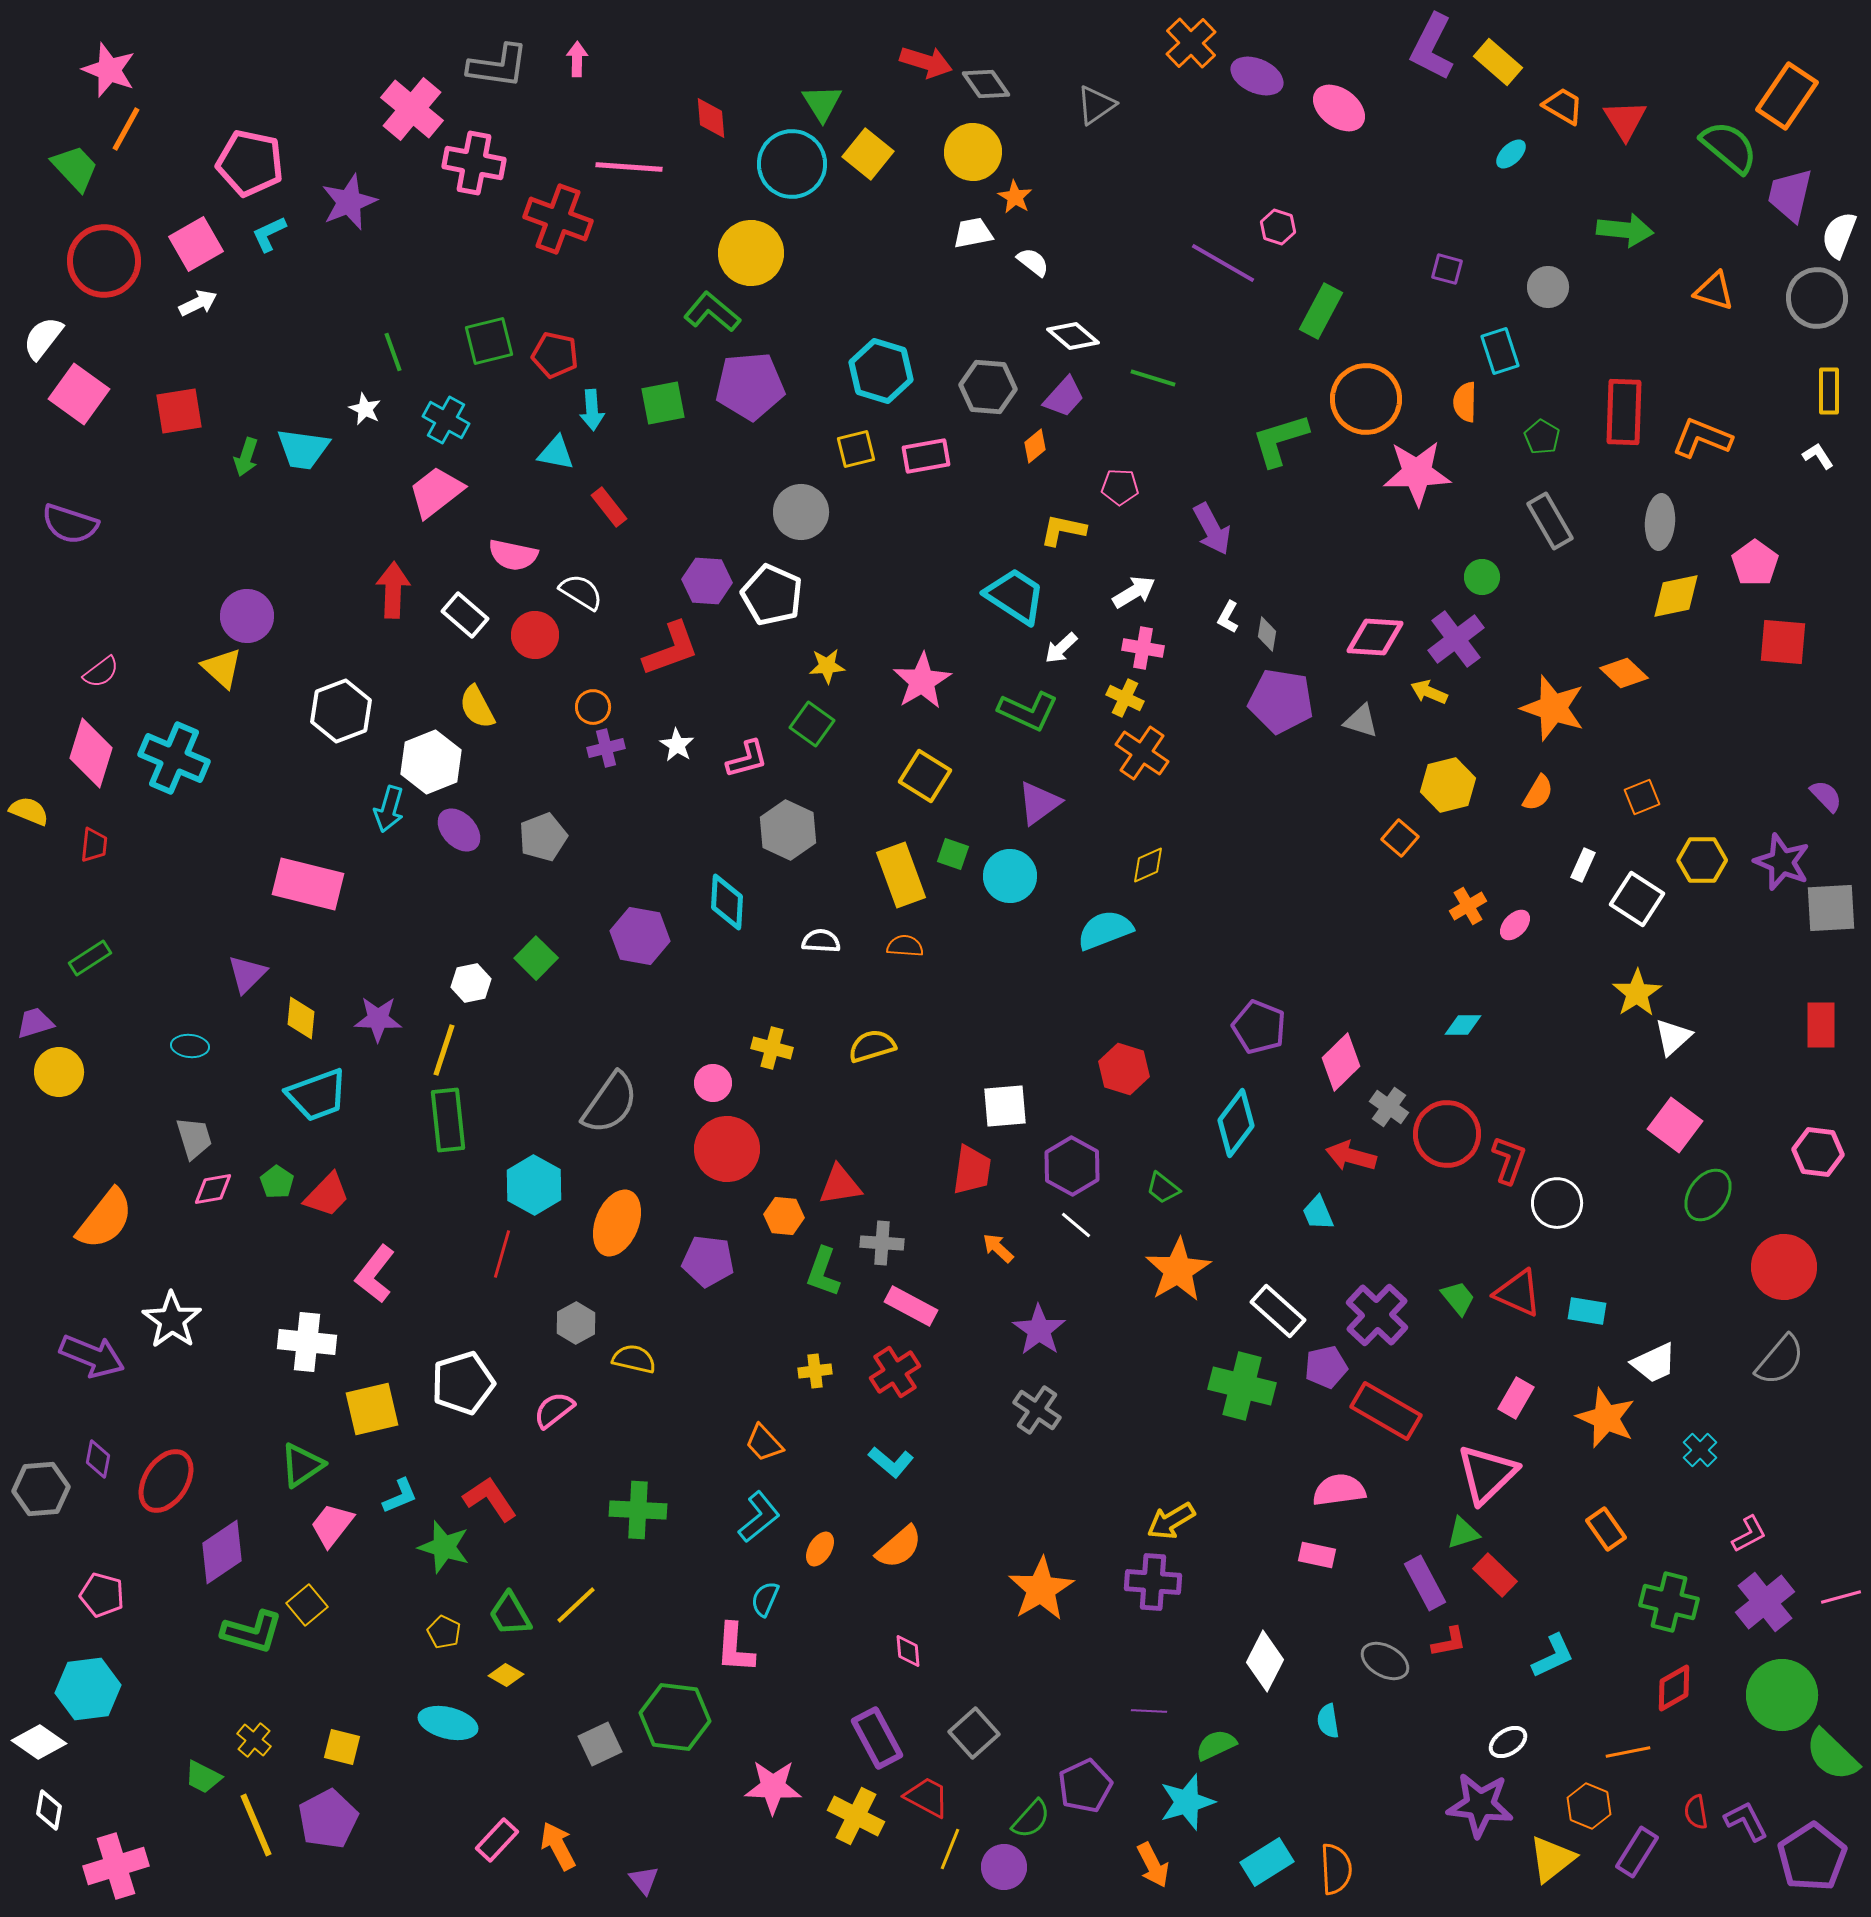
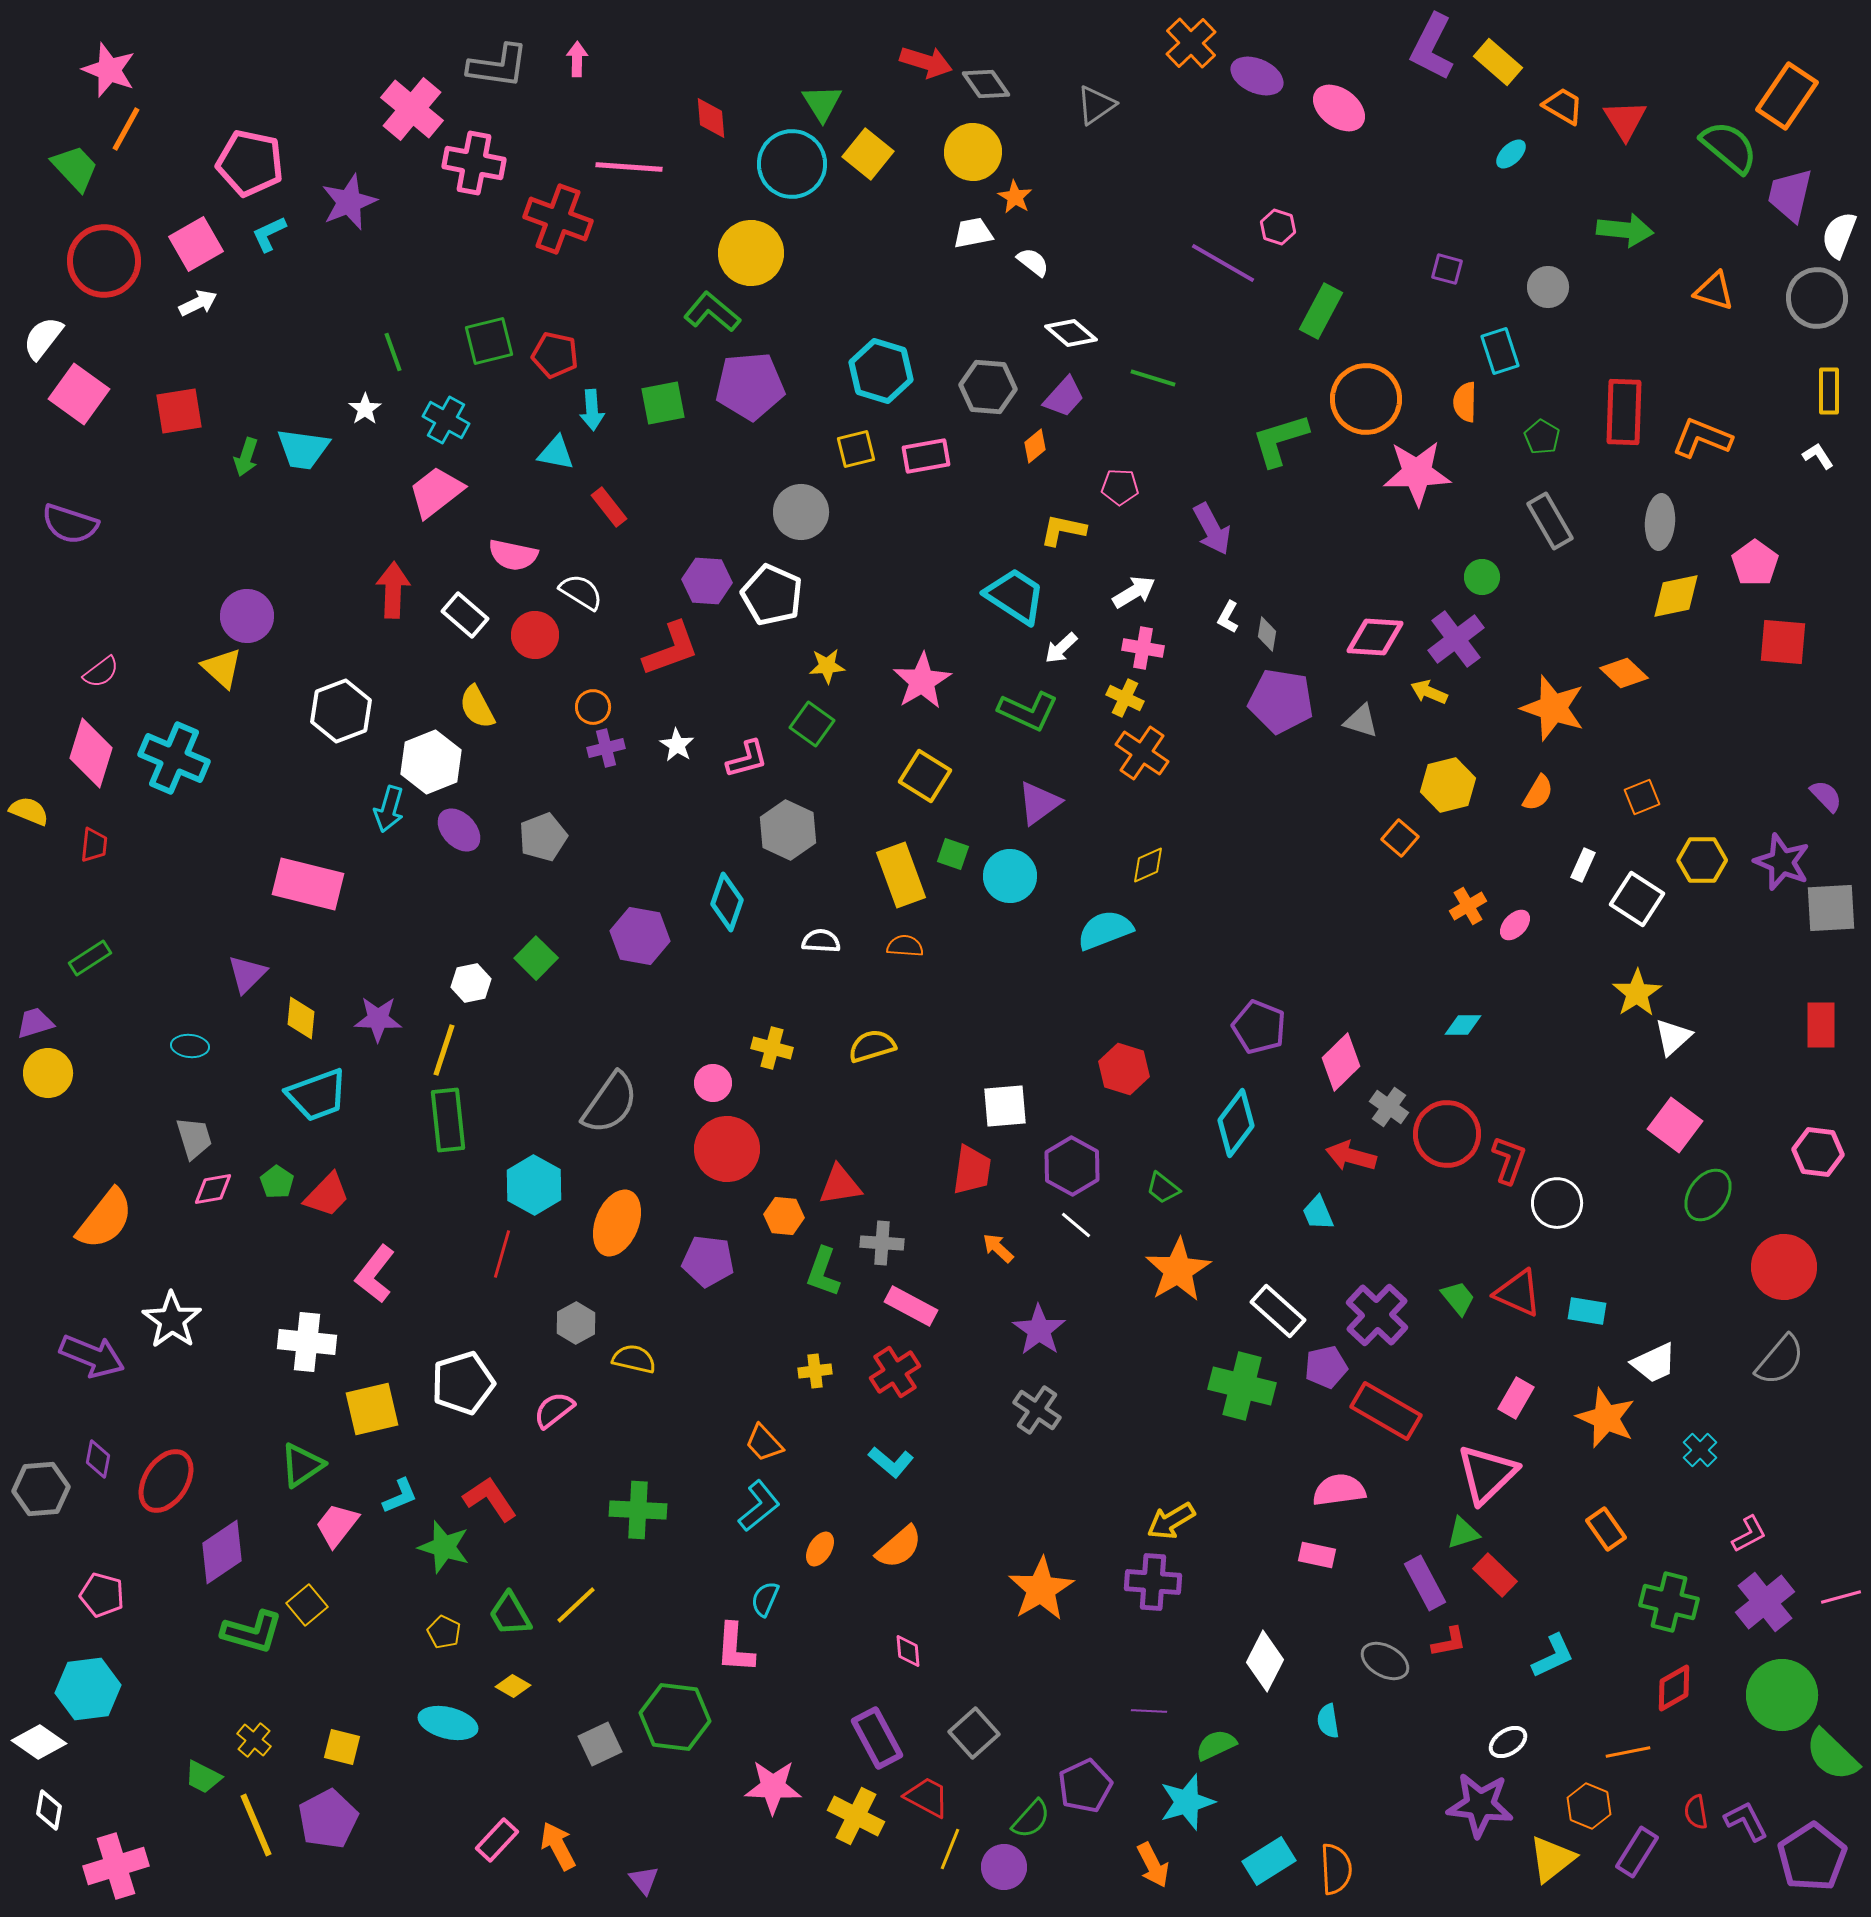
white diamond at (1073, 336): moved 2 px left, 3 px up
white star at (365, 409): rotated 12 degrees clockwise
cyan diamond at (727, 902): rotated 16 degrees clockwise
yellow circle at (59, 1072): moved 11 px left, 1 px down
cyan L-shape at (759, 1517): moved 11 px up
pink trapezoid at (332, 1525): moved 5 px right
yellow diamond at (506, 1675): moved 7 px right, 11 px down
cyan rectangle at (1267, 1862): moved 2 px right, 1 px up
